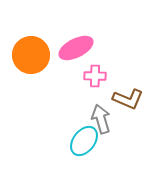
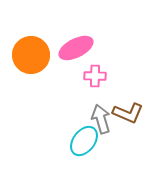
brown L-shape: moved 14 px down
